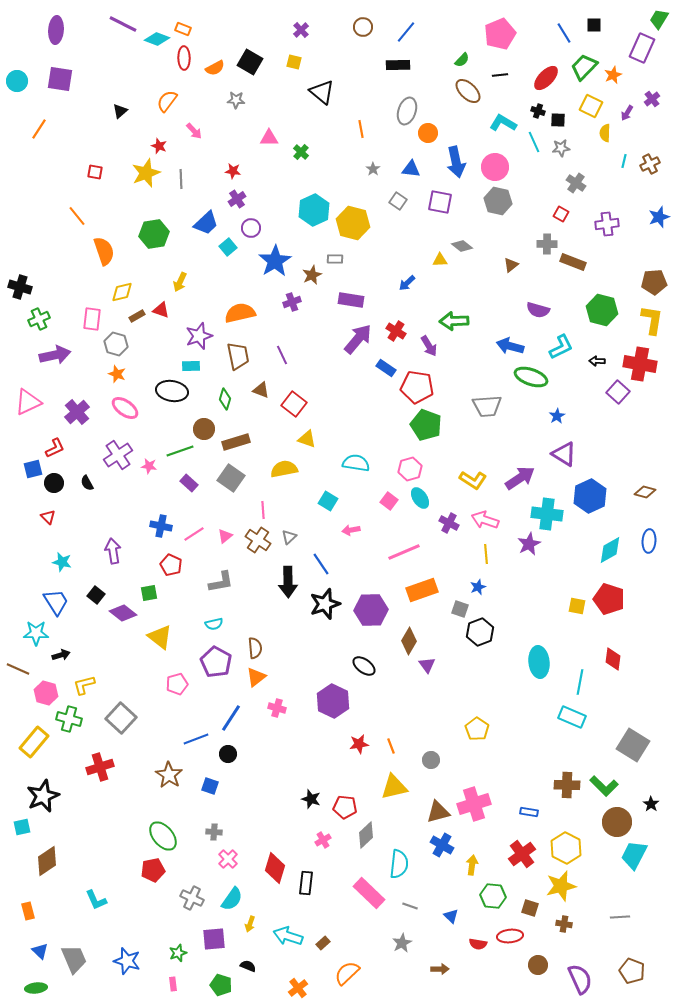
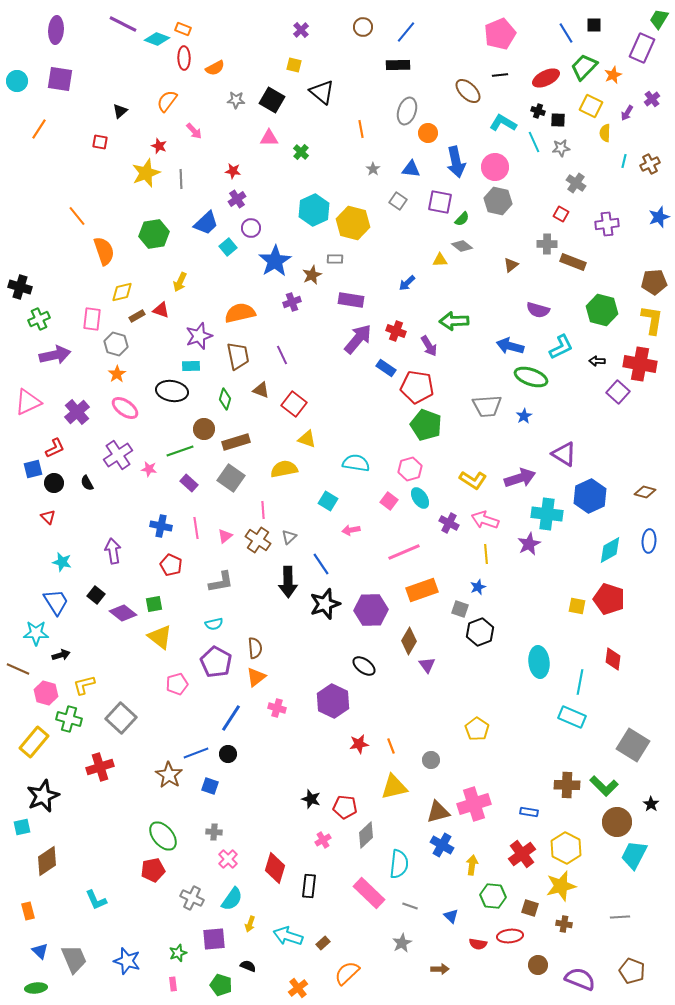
blue line at (564, 33): moved 2 px right
green semicircle at (462, 60): moved 159 px down
black square at (250, 62): moved 22 px right, 38 px down
yellow square at (294, 62): moved 3 px down
red ellipse at (546, 78): rotated 20 degrees clockwise
red square at (95, 172): moved 5 px right, 30 px up
red cross at (396, 331): rotated 12 degrees counterclockwise
orange star at (117, 374): rotated 18 degrees clockwise
blue star at (557, 416): moved 33 px left
pink star at (149, 466): moved 3 px down
purple arrow at (520, 478): rotated 16 degrees clockwise
pink line at (194, 534): moved 2 px right, 6 px up; rotated 65 degrees counterclockwise
green square at (149, 593): moved 5 px right, 11 px down
blue line at (196, 739): moved 14 px down
black rectangle at (306, 883): moved 3 px right, 3 px down
purple semicircle at (580, 979): rotated 44 degrees counterclockwise
